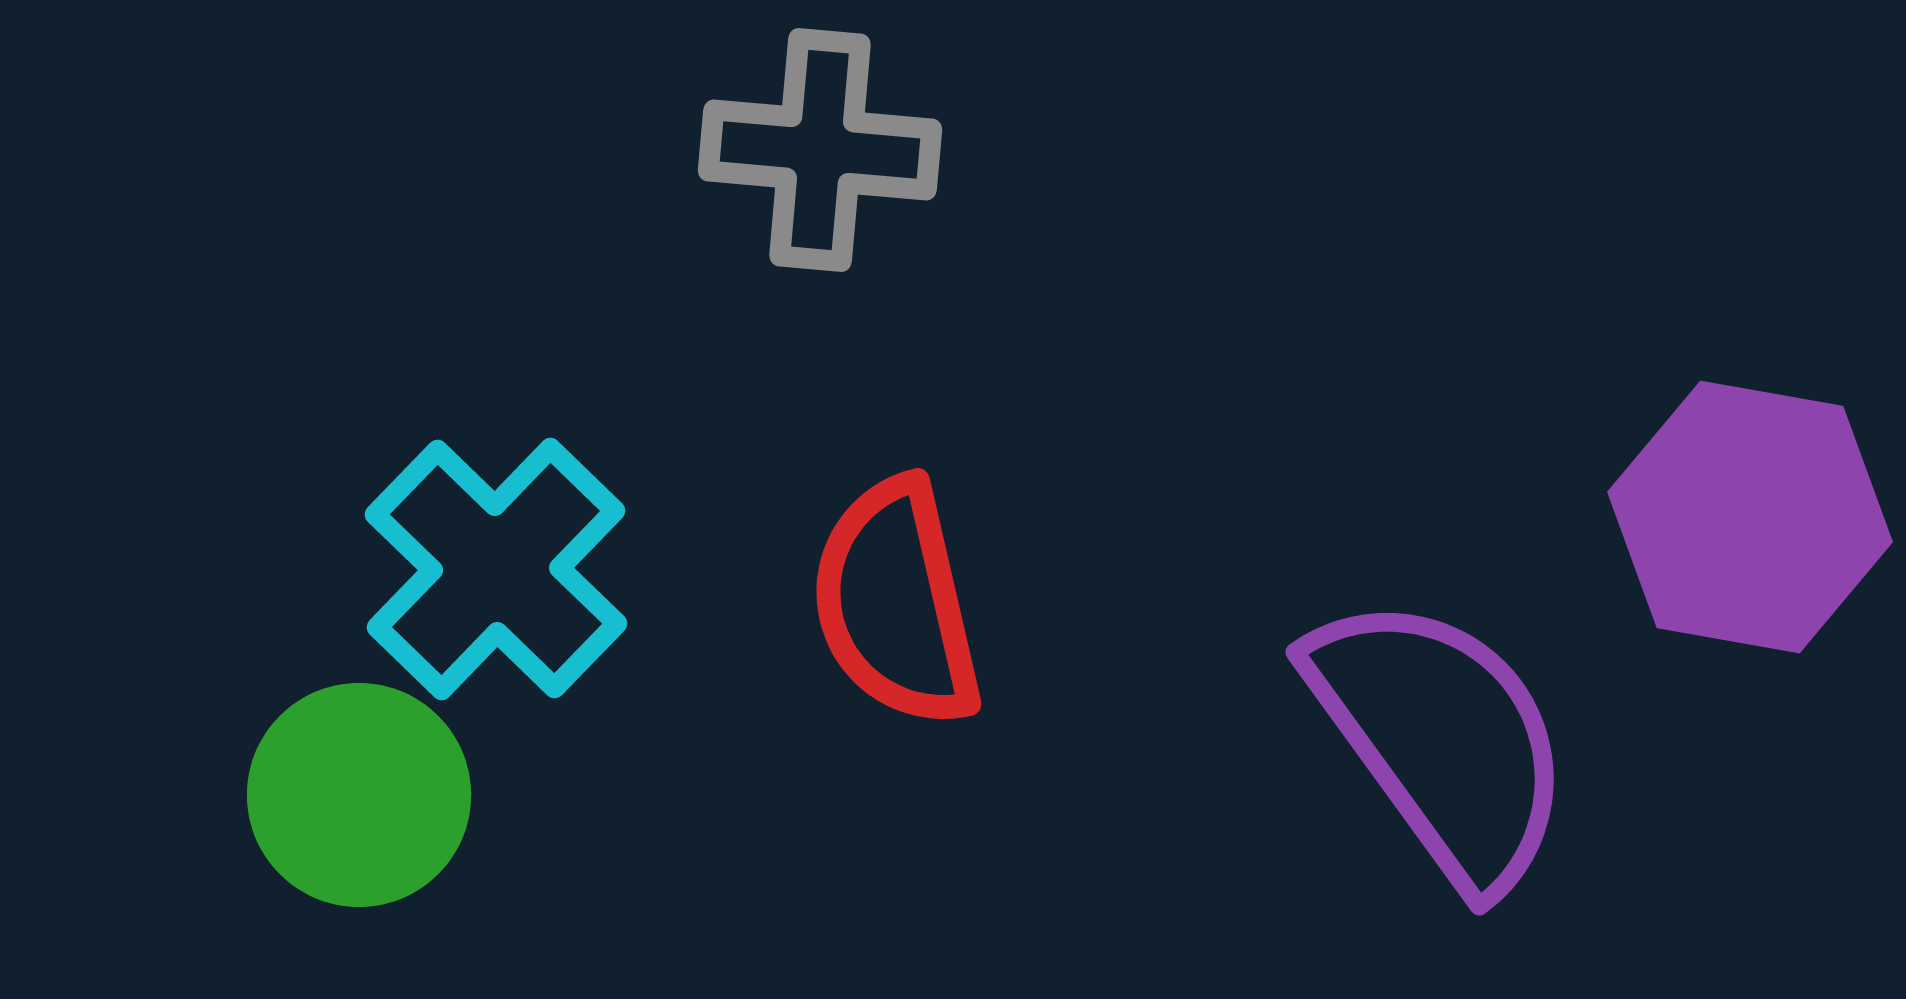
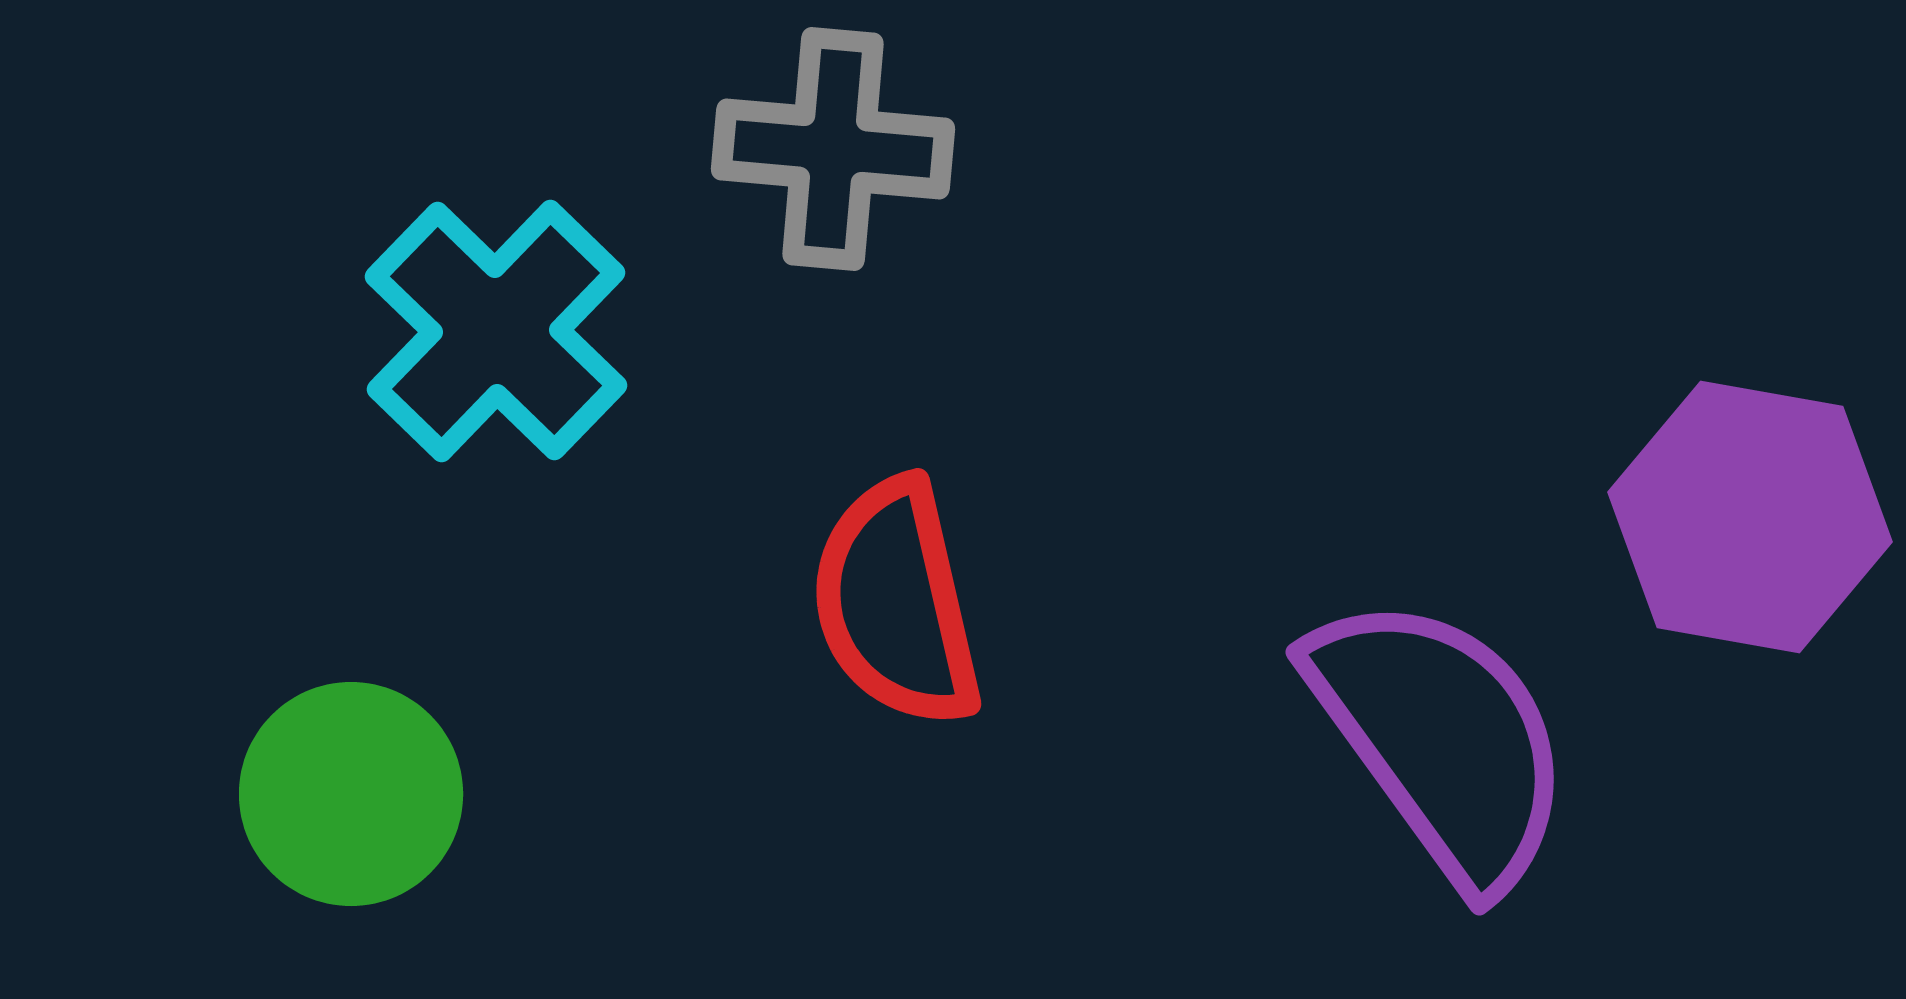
gray cross: moved 13 px right, 1 px up
cyan cross: moved 238 px up
green circle: moved 8 px left, 1 px up
